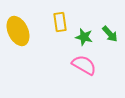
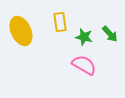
yellow ellipse: moved 3 px right
